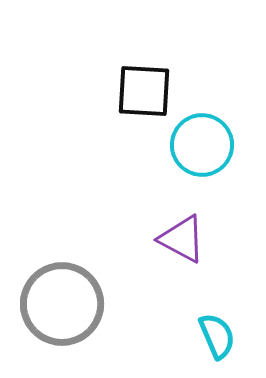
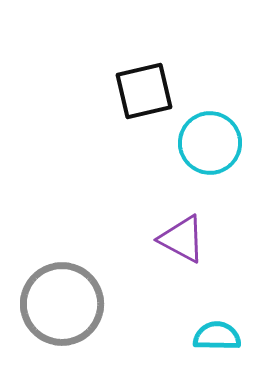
black square: rotated 16 degrees counterclockwise
cyan circle: moved 8 px right, 2 px up
cyan semicircle: rotated 66 degrees counterclockwise
